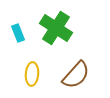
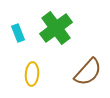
green cross: rotated 20 degrees clockwise
brown semicircle: moved 12 px right, 3 px up
